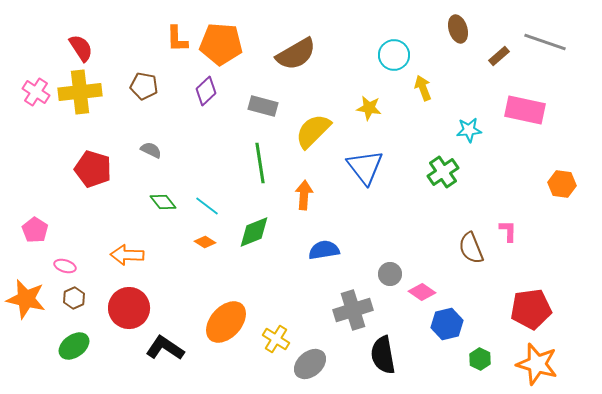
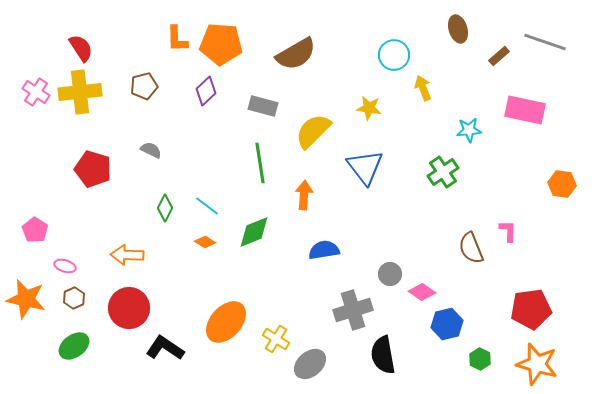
brown pentagon at (144, 86): rotated 24 degrees counterclockwise
green diamond at (163, 202): moved 2 px right, 6 px down; rotated 64 degrees clockwise
